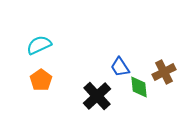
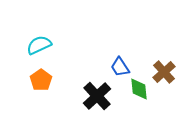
brown cross: rotated 15 degrees counterclockwise
green diamond: moved 2 px down
